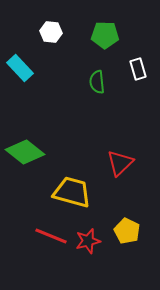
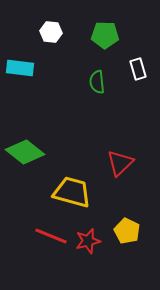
cyan rectangle: rotated 40 degrees counterclockwise
